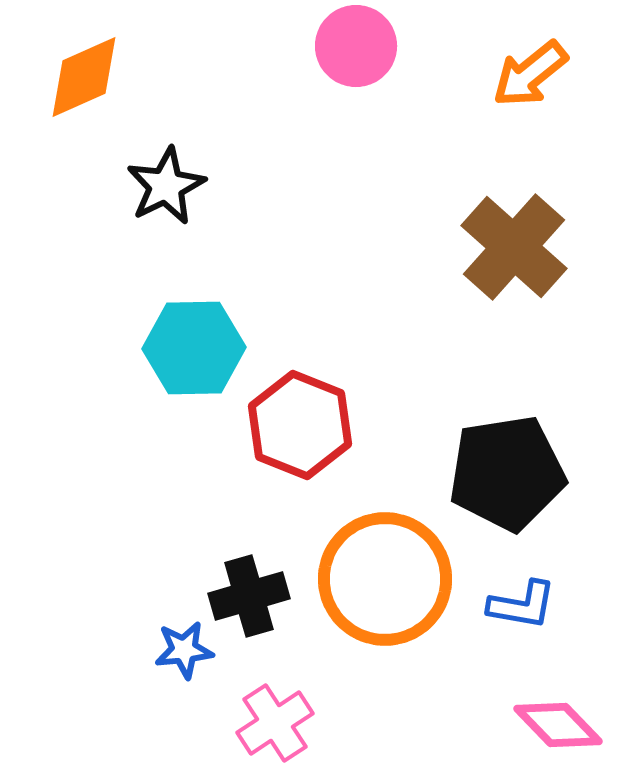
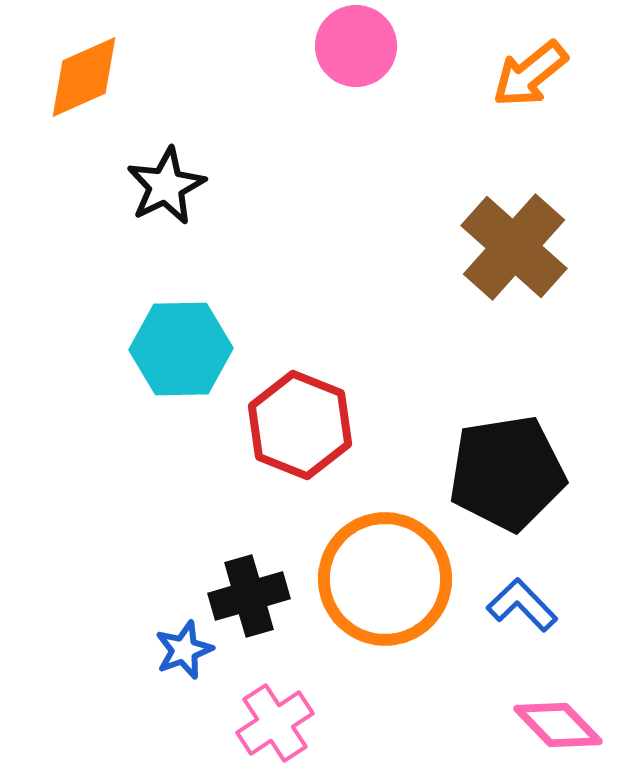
cyan hexagon: moved 13 px left, 1 px down
blue L-shape: rotated 144 degrees counterclockwise
blue star: rotated 14 degrees counterclockwise
